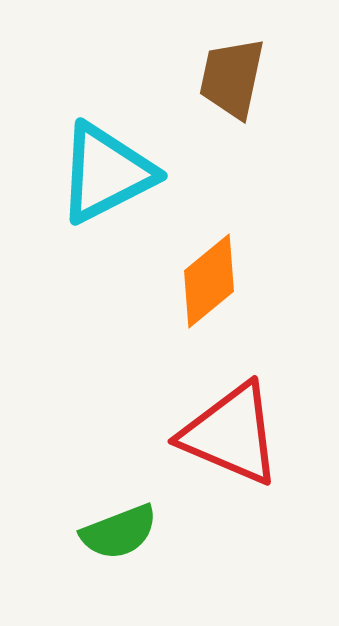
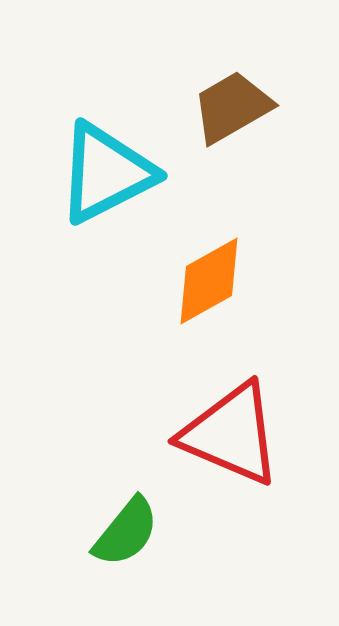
brown trapezoid: moved 29 px down; rotated 48 degrees clockwise
orange diamond: rotated 10 degrees clockwise
green semicircle: moved 7 px right; rotated 30 degrees counterclockwise
